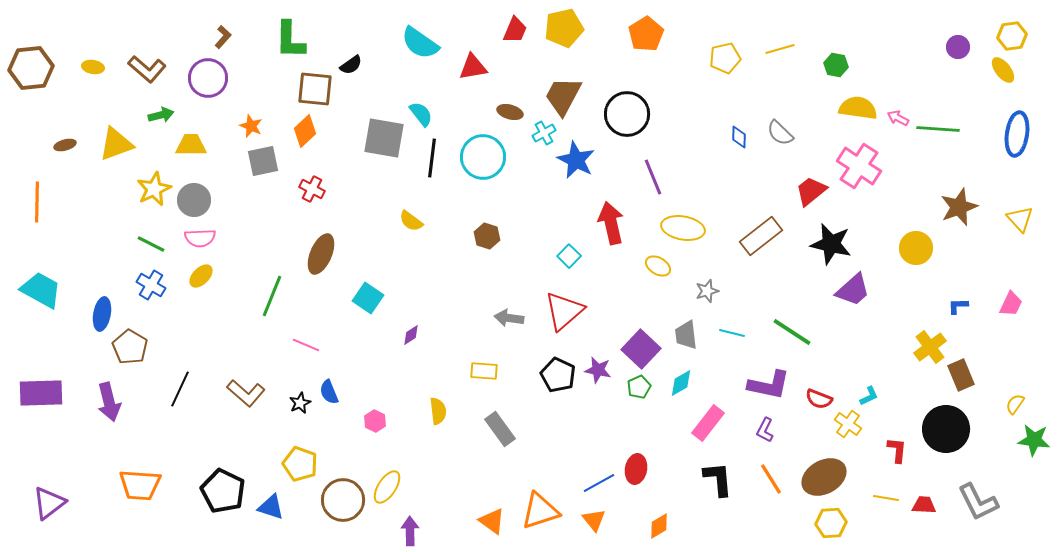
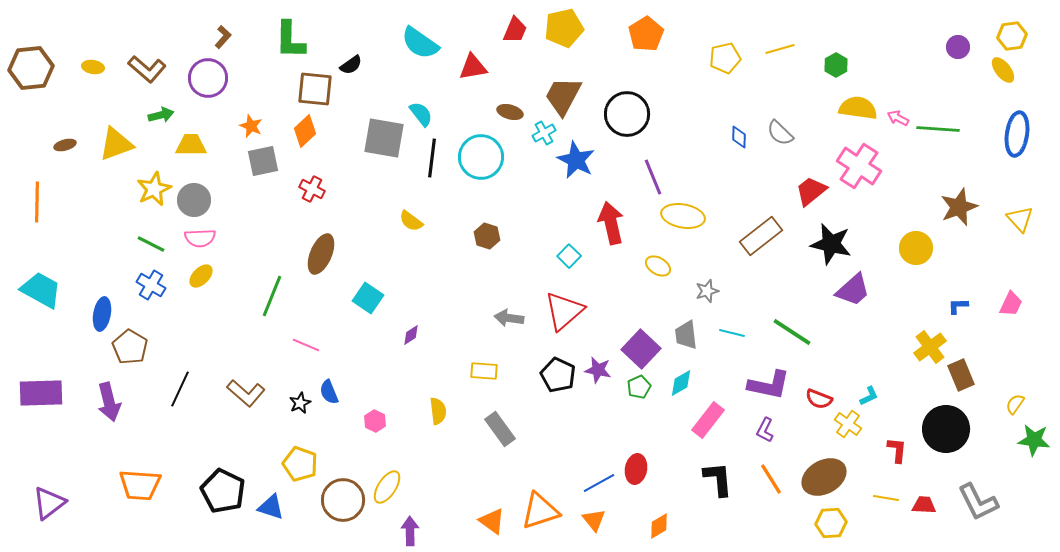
green hexagon at (836, 65): rotated 20 degrees clockwise
cyan circle at (483, 157): moved 2 px left
yellow ellipse at (683, 228): moved 12 px up
pink rectangle at (708, 423): moved 3 px up
